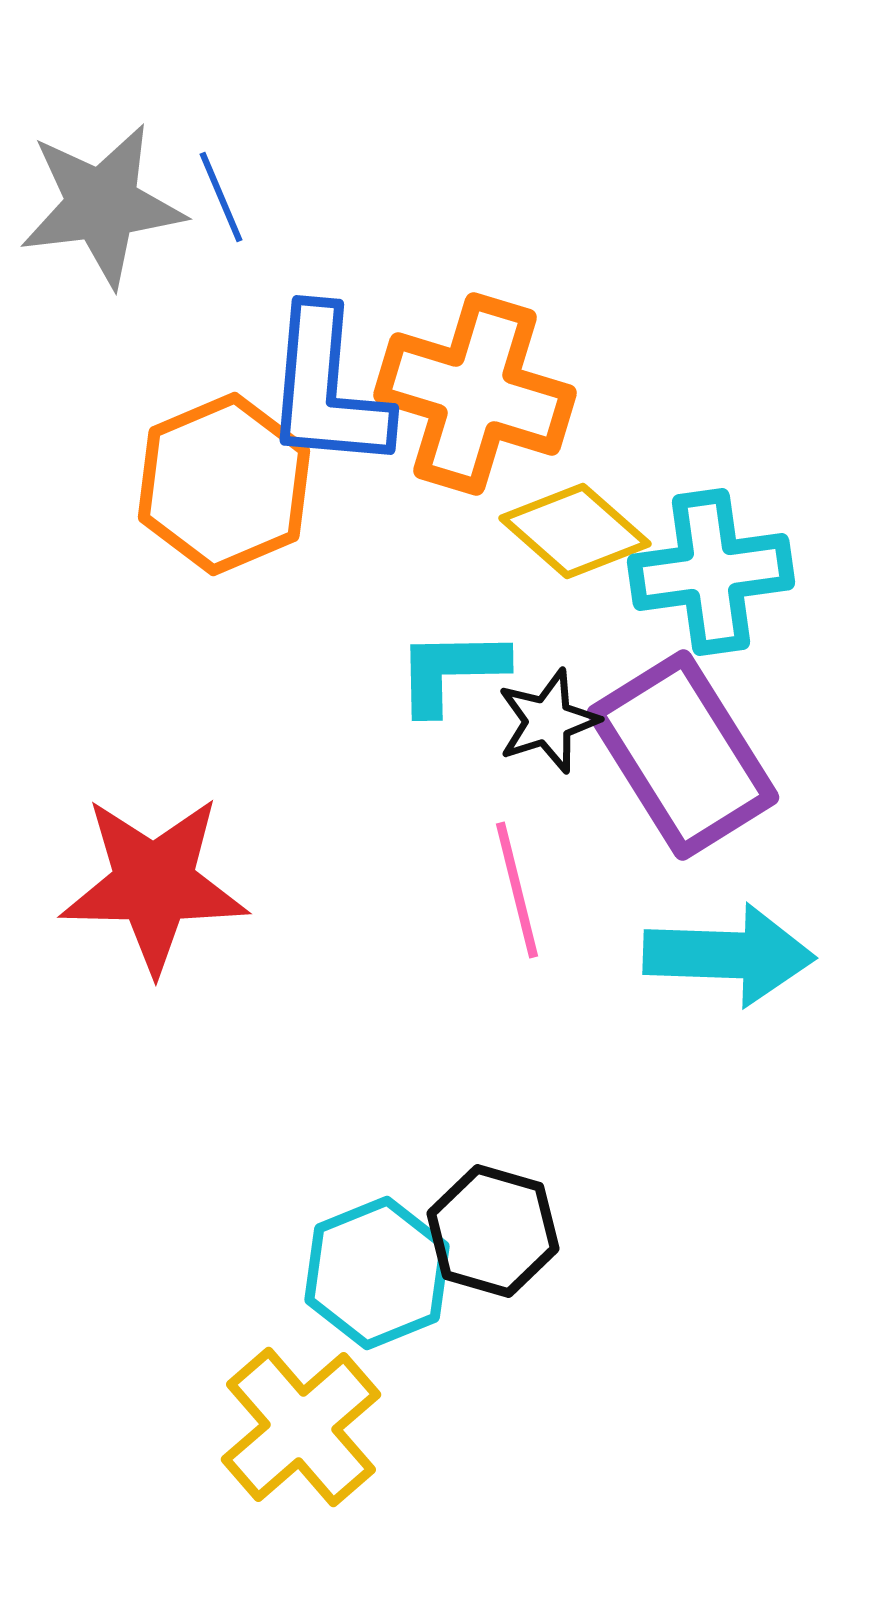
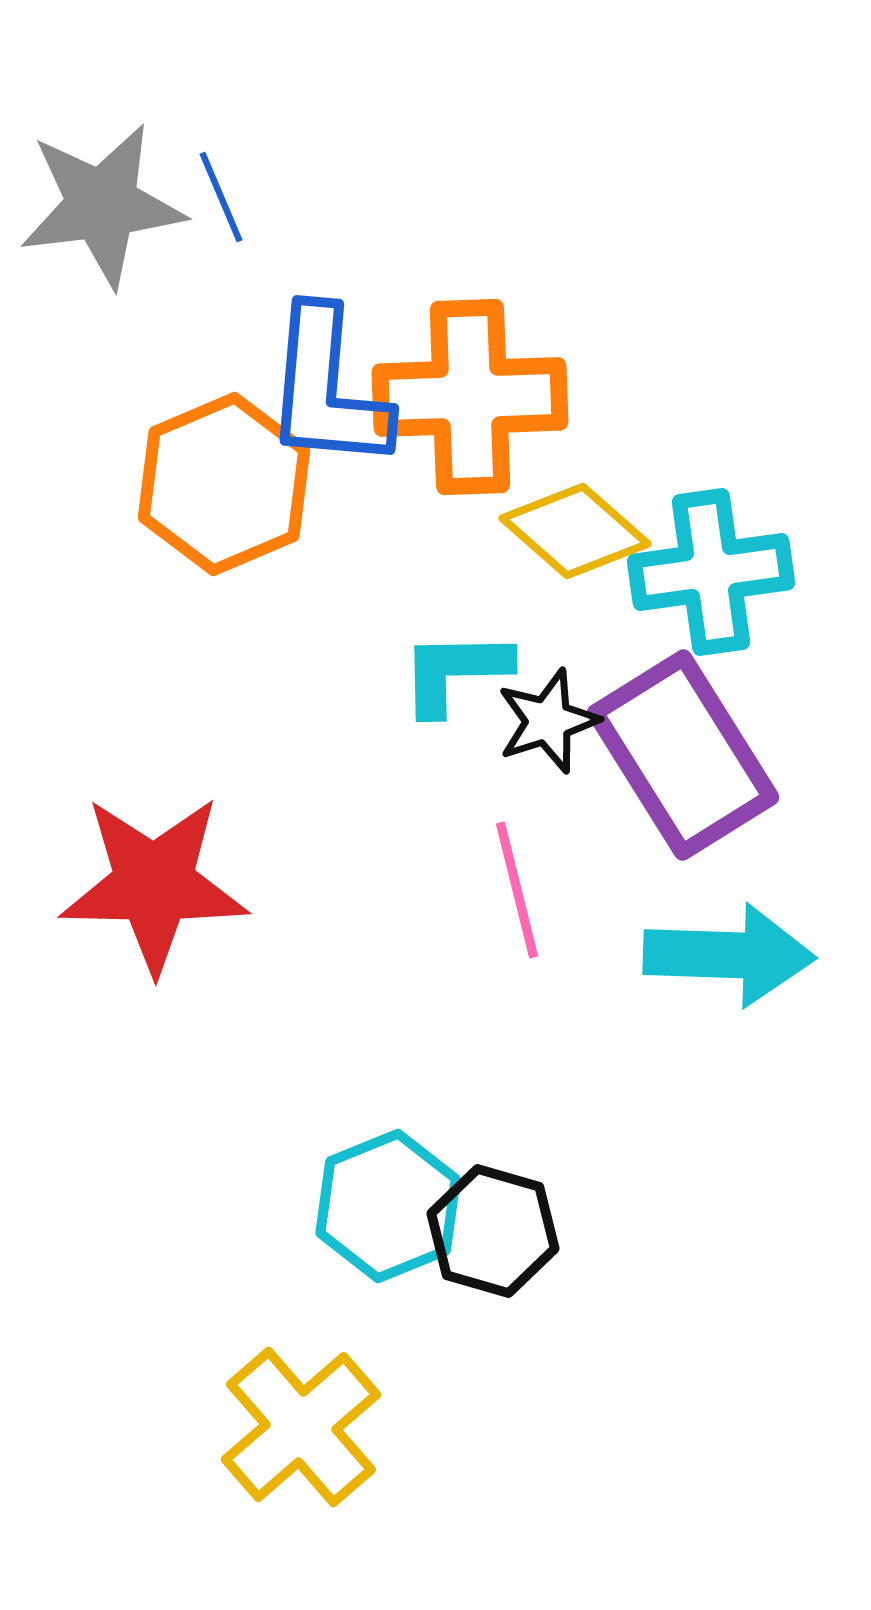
orange cross: moved 5 px left, 3 px down; rotated 19 degrees counterclockwise
cyan L-shape: moved 4 px right, 1 px down
cyan hexagon: moved 11 px right, 67 px up
